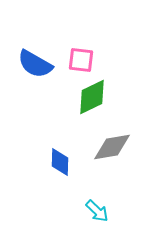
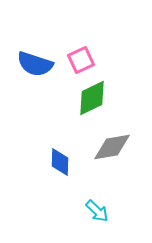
pink square: rotated 32 degrees counterclockwise
blue semicircle: rotated 12 degrees counterclockwise
green diamond: moved 1 px down
